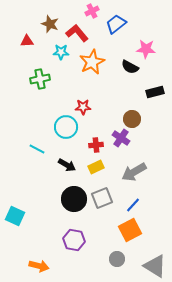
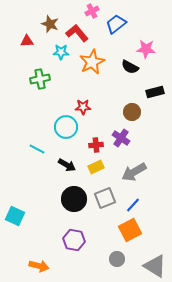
brown circle: moved 7 px up
gray square: moved 3 px right
